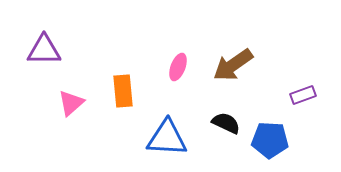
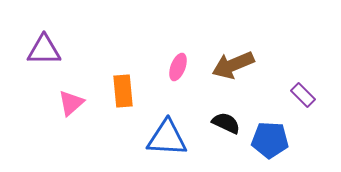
brown arrow: rotated 12 degrees clockwise
purple rectangle: rotated 65 degrees clockwise
